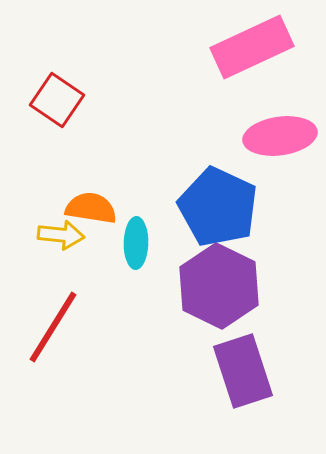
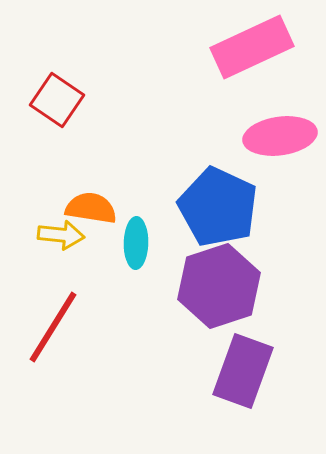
purple hexagon: rotated 16 degrees clockwise
purple rectangle: rotated 38 degrees clockwise
